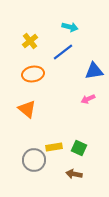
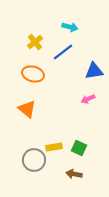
yellow cross: moved 5 px right, 1 px down
orange ellipse: rotated 25 degrees clockwise
